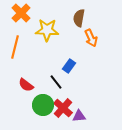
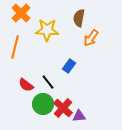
orange arrow: rotated 60 degrees clockwise
black line: moved 8 px left
green circle: moved 1 px up
